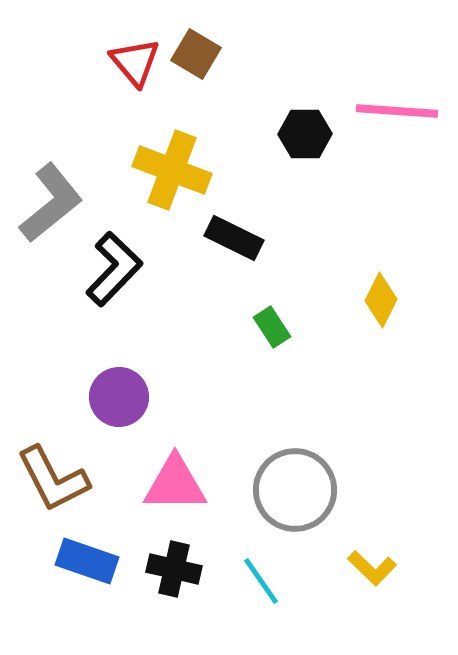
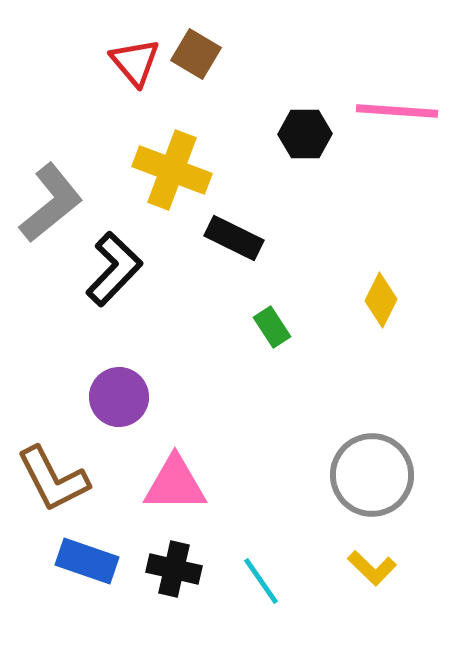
gray circle: moved 77 px right, 15 px up
